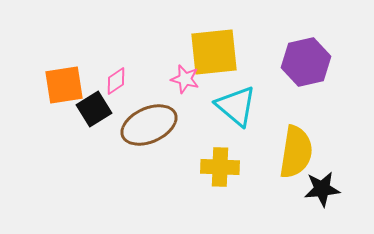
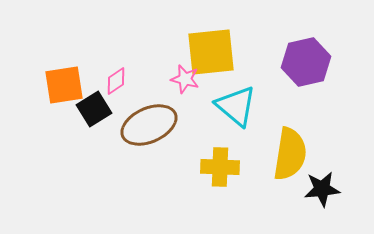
yellow square: moved 3 px left
yellow semicircle: moved 6 px left, 2 px down
